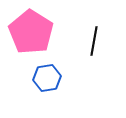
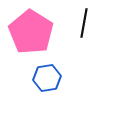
black line: moved 10 px left, 18 px up
